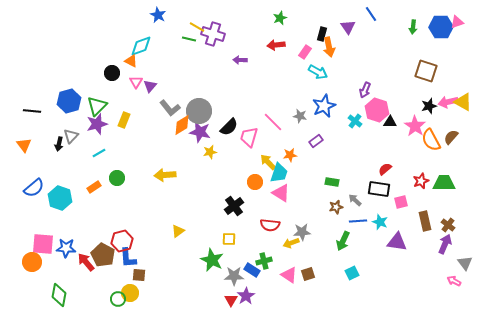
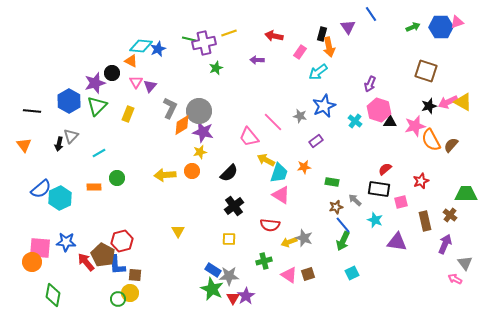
blue star at (158, 15): moved 34 px down; rotated 21 degrees clockwise
green star at (280, 18): moved 64 px left, 50 px down
yellow line at (197, 27): moved 32 px right, 6 px down; rotated 49 degrees counterclockwise
green arrow at (413, 27): rotated 120 degrees counterclockwise
purple cross at (213, 34): moved 9 px left, 9 px down; rotated 30 degrees counterclockwise
red arrow at (276, 45): moved 2 px left, 9 px up; rotated 18 degrees clockwise
cyan diamond at (141, 46): rotated 25 degrees clockwise
pink rectangle at (305, 52): moved 5 px left
purple arrow at (240, 60): moved 17 px right
cyan arrow at (318, 72): rotated 114 degrees clockwise
purple arrow at (365, 90): moved 5 px right, 6 px up
blue hexagon at (69, 101): rotated 15 degrees counterclockwise
pink arrow at (448, 102): rotated 12 degrees counterclockwise
gray L-shape at (170, 108): rotated 115 degrees counterclockwise
pink hexagon at (377, 110): moved 2 px right
yellow rectangle at (124, 120): moved 4 px right, 6 px up
purple star at (97, 124): moved 2 px left, 41 px up
pink star at (415, 126): rotated 25 degrees clockwise
black semicircle at (229, 127): moved 46 px down
purple star at (200, 132): moved 3 px right
pink trapezoid at (249, 137): rotated 55 degrees counterclockwise
brown semicircle at (451, 137): moved 8 px down
yellow star at (210, 152): moved 10 px left
orange star at (290, 155): moved 14 px right, 12 px down
yellow arrow at (268, 162): moved 2 px left, 2 px up; rotated 18 degrees counterclockwise
orange circle at (255, 182): moved 63 px left, 11 px up
green trapezoid at (444, 183): moved 22 px right, 11 px down
orange rectangle at (94, 187): rotated 32 degrees clockwise
blue semicircle at (34, 188): moved 7 px right, 1 px down
pink triangle at (281, 193): moved 2 px down
cyan hexagon at (60, 198): rotated 15 degrees clockwise
blue line at (358, 221): moved 15 px left, 4 px down; rotated 54 degrees clockwise
cyan star at (380, 222): moved 5 px left, 2 px up
brown cross at (448, 225): moved 2 px right, 10 px up
yellow triangle at (178, 231): rotated 24 degrees counterclockwise
gray star at (302, 232): moved 2 px right, 6 px down; rotated 24 degrees clockwise
yellow arrow at (291, 243): moved 2 px left, 1 px up
pink square at (43, 244): moved 3 px left, 4 px down
blue star at (66, 248): moved 6 px up
blue L-shape at (128, 258): moved 11 px left, 7 px down
green star at (212, 260): moved 29 px down
blue rectangle at (252, 270): moved 39 px left
brown square at (139, 275): moved 4 px left
gray star at (234, 276): moved 5 px left
pink arrow at (454, 281): moved 1 px right, 2 px up
green diamond at (59, 295): moved 6 px left
red triangle at (231, 300): moved 2 px right, 2 px up
